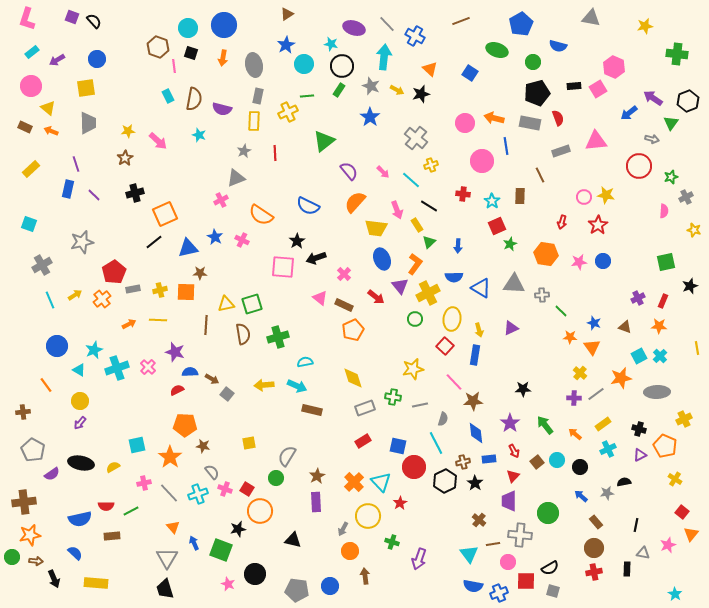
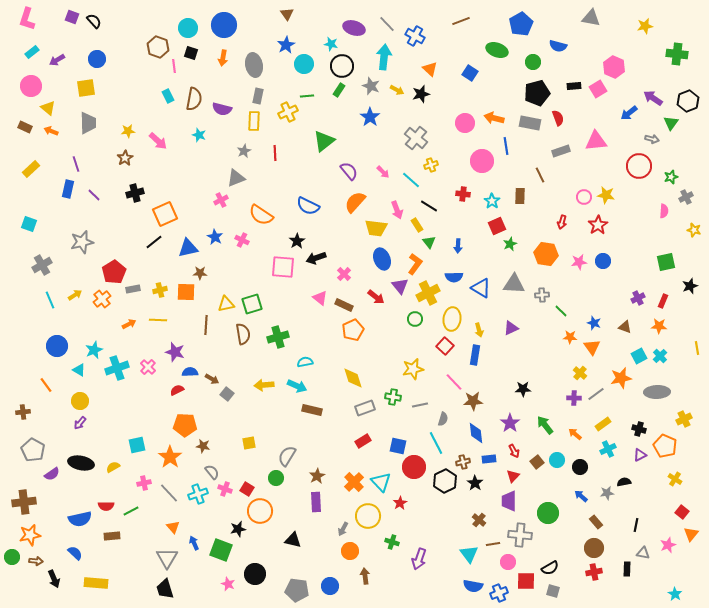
brown triangle at (287, 14): rotated 32 degrees counterclockwise
green triangle at (429, 242): rotated 24 degrees counterclockwise
